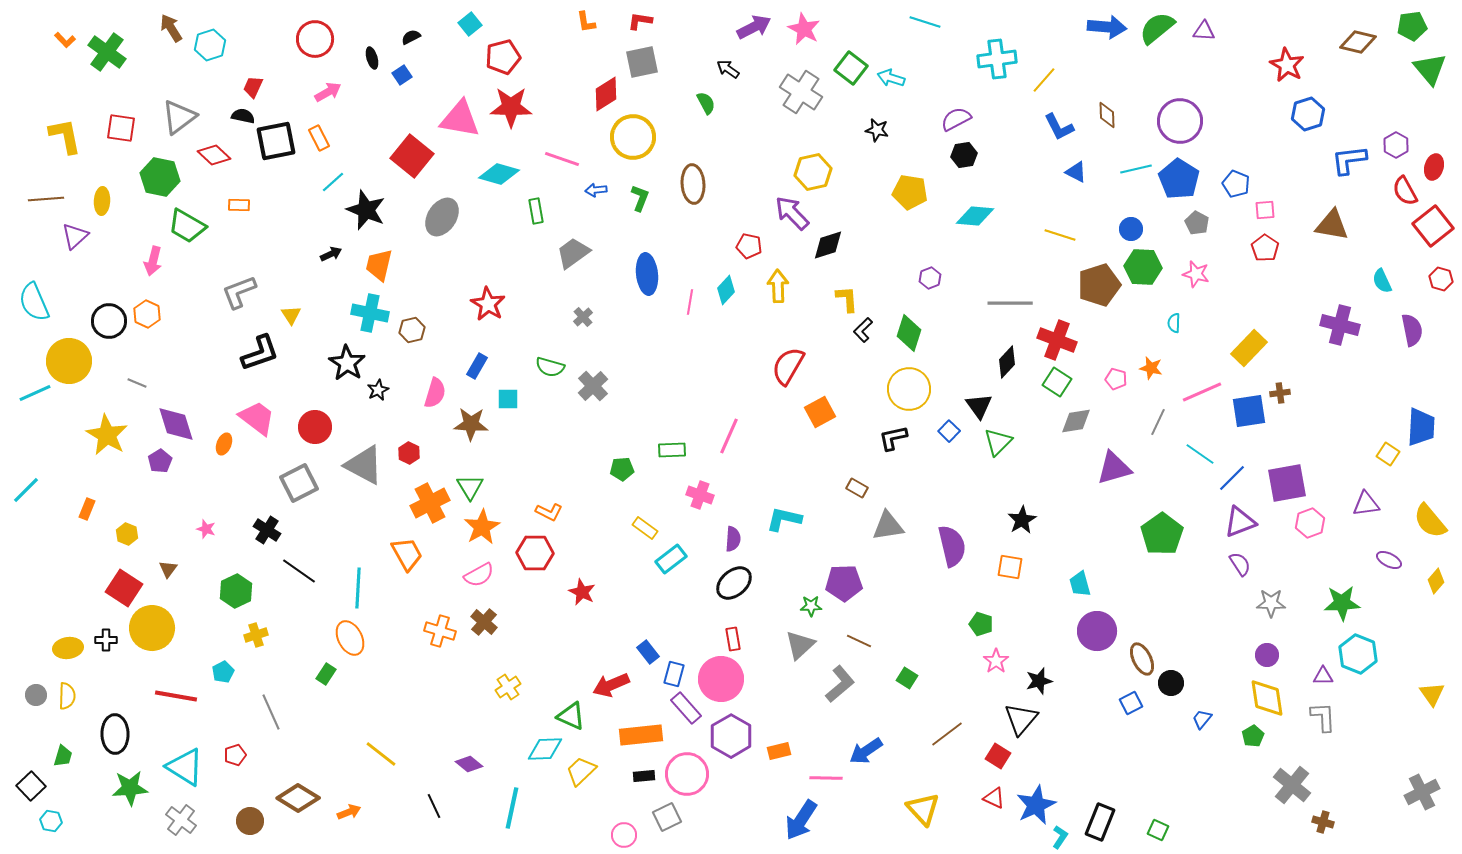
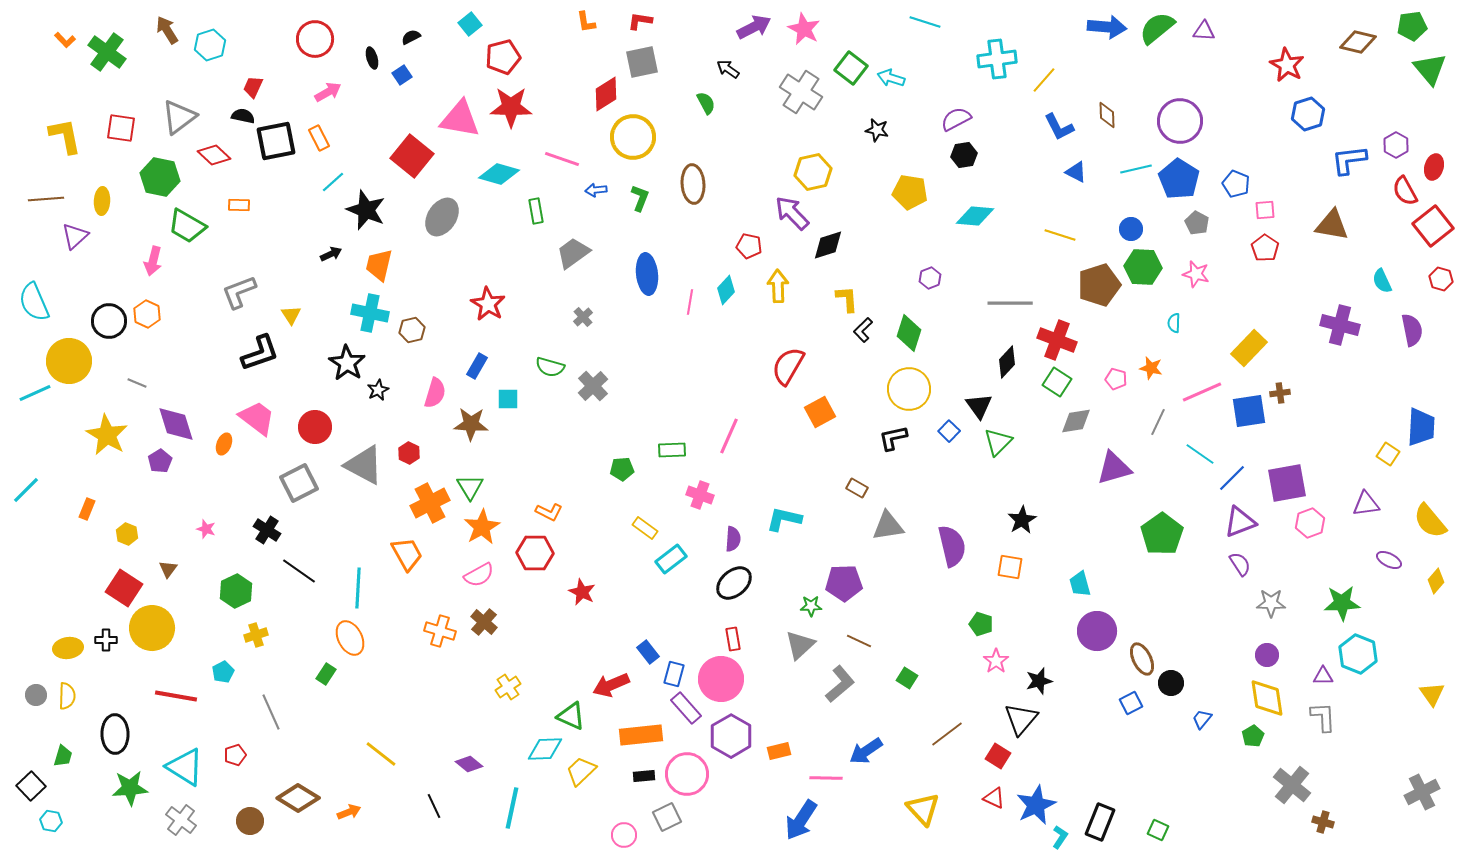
brown arrow at (171, 28): moved 4 px left, 2 px down
